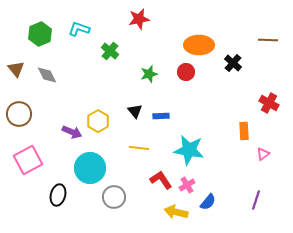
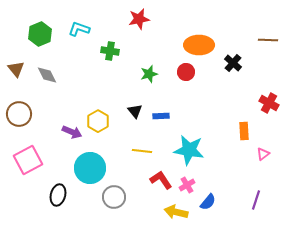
green cross: rotated 30 degrees counterclockwise
yellow line: moved 3 px right, 3 px down
